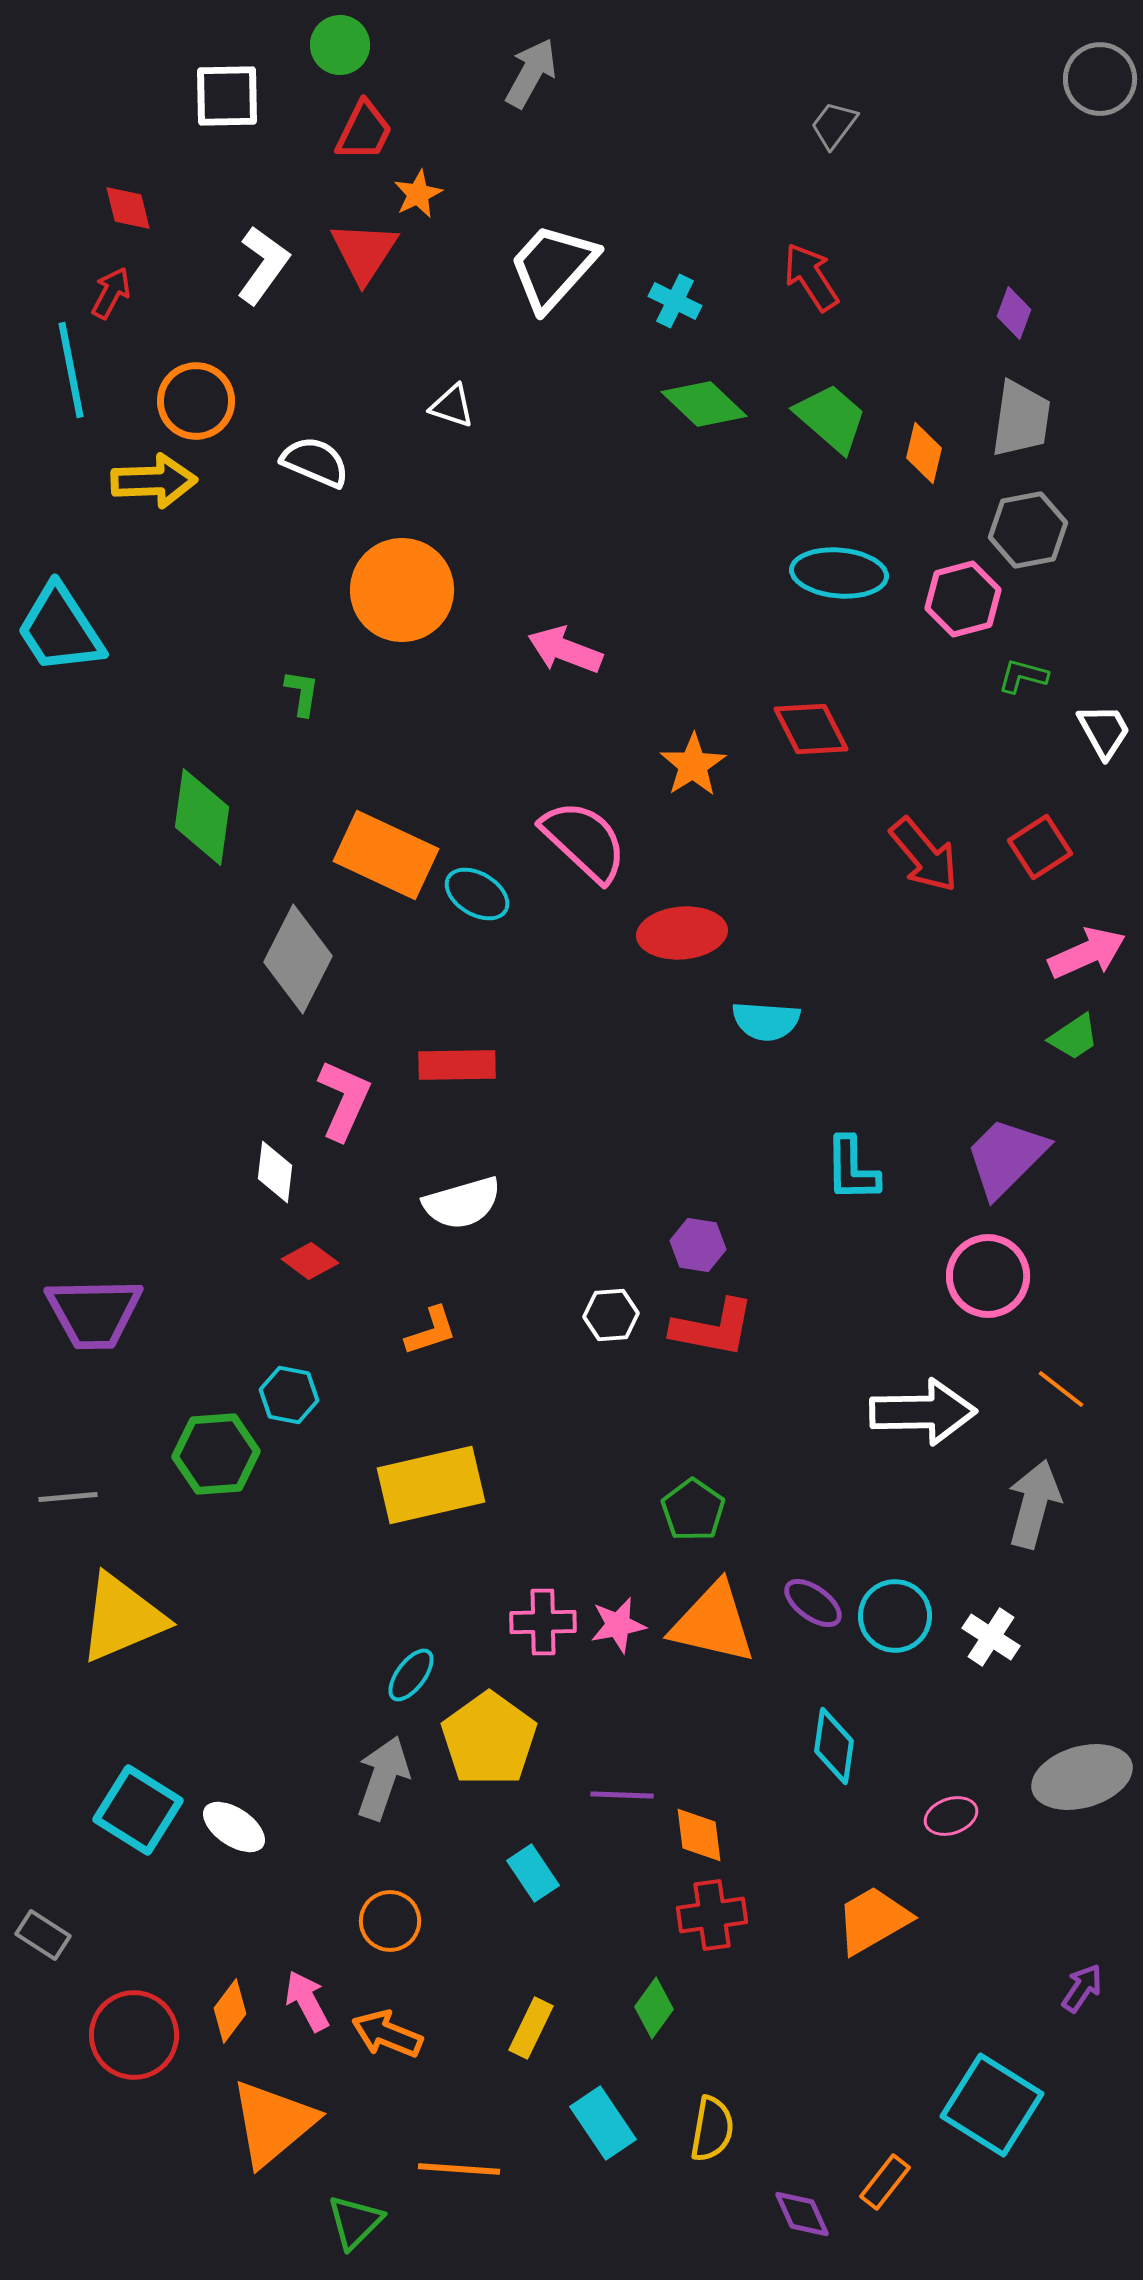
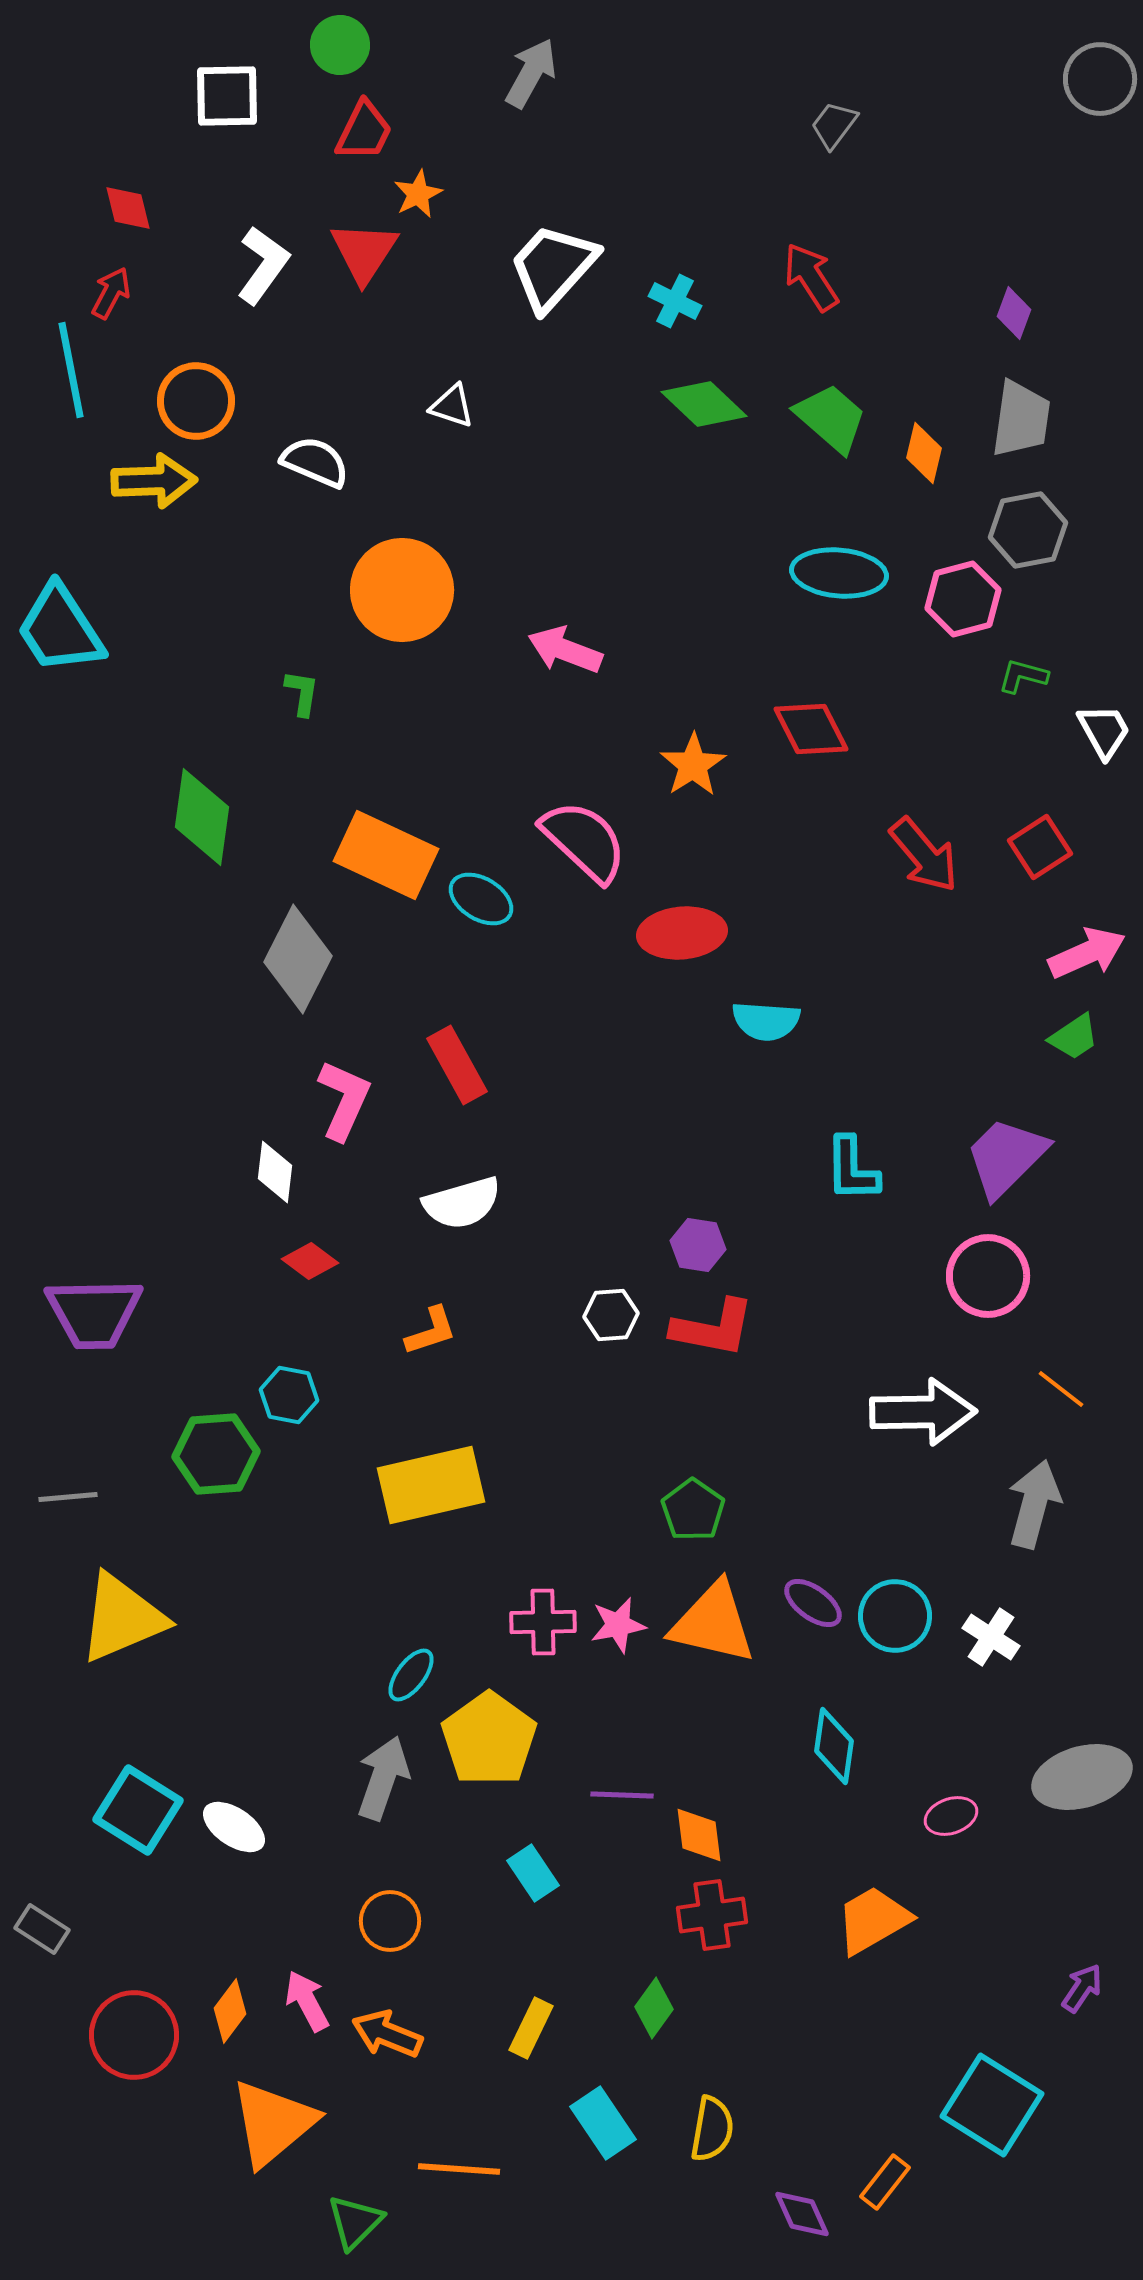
cyan ellipse at (477, 894): moved 4 px right, 5 px down
red rectangle at (457, 1065): rotated 62 degrees clockwise
gray rectangle at (43, 1935): moved 1 px left, 6 px up
